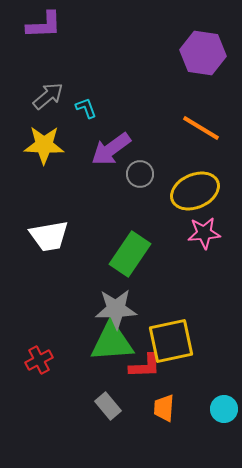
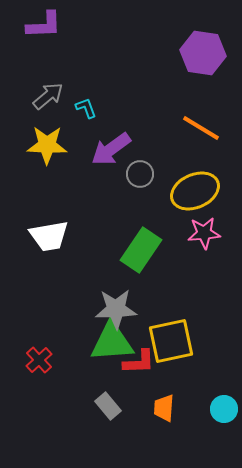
yellow star: moved 3 px right
green rectangle: moved 11 px right, 4 px up
red cross: rotated 16 degrees counterclockwise
red L-shape: moved 6 px left, 4 px up
